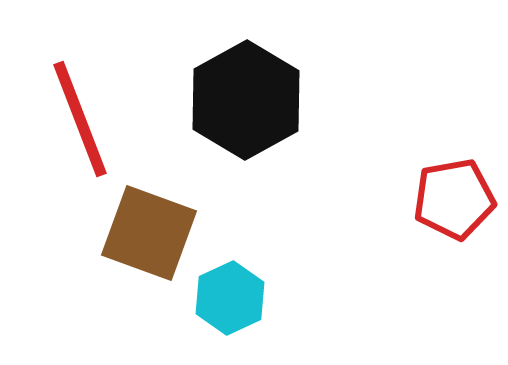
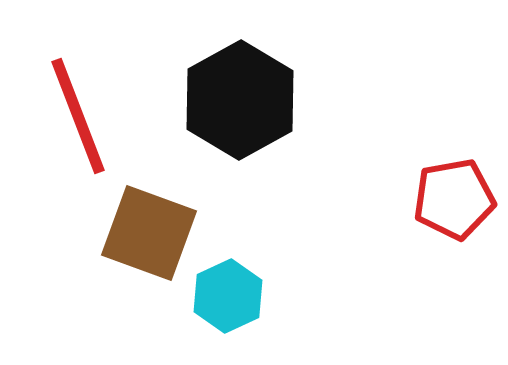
black hexagon: moved 6 px left
red line: moved 2 px left, 3 px up
cyan hexagon: moved 2 px left, 2 px up
